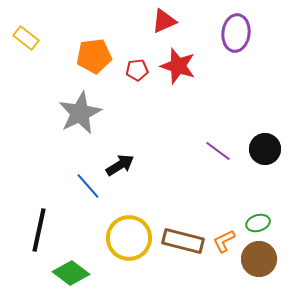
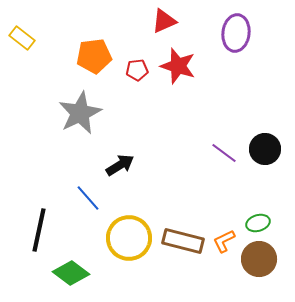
yellow rectangle: moved 4 px left
purple line: moved 6 px right, 2 px down
blue line: moved 12 px down
